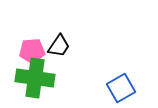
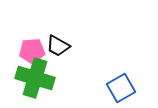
black trapezoid: moved 1 px left; rotated 85 degrees clockwise
green cross: rotated 9 degrees clockwise
